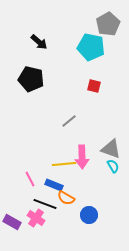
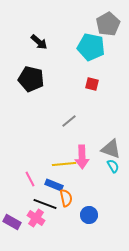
red square: moved 2 px left, 2 px up
orange semicircle: rotated 132 degrees counterclockwise
